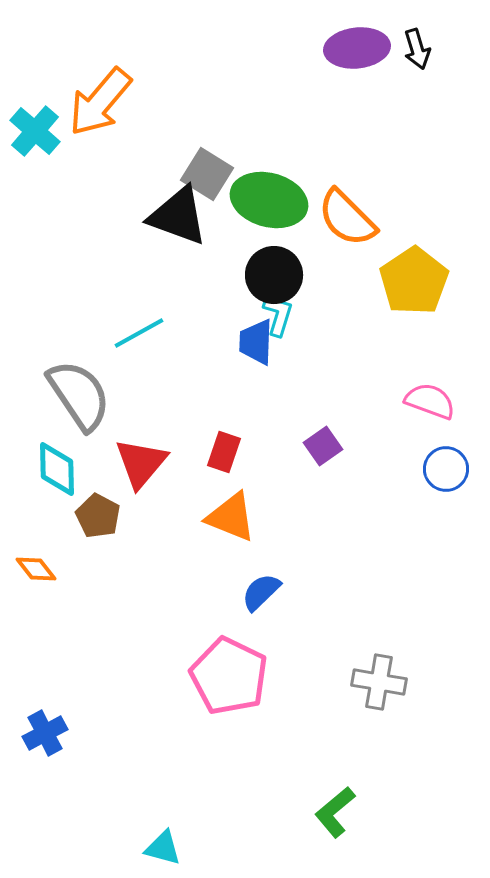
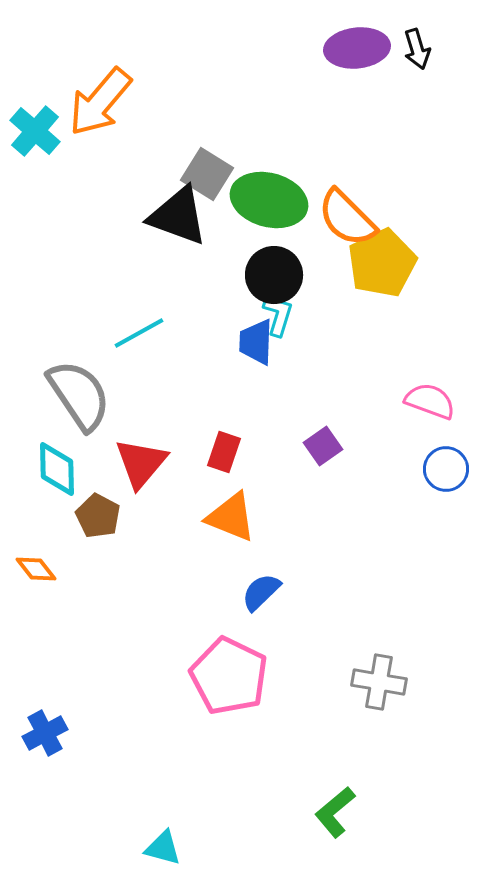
yellow pentagon: moved 32 px left, 18 px up; rotated 8 degrees clockwise
